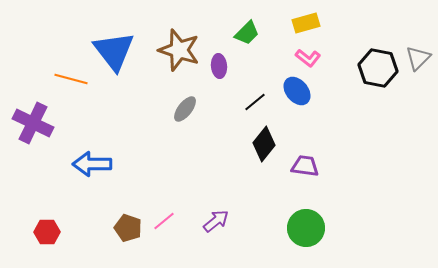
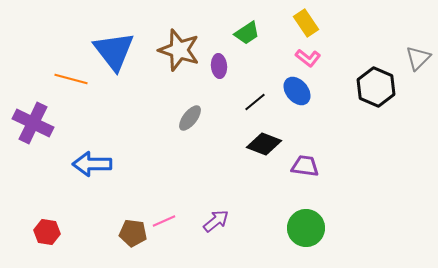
yellow rectangle: rotated 72 degrees clockwise
green trapezoid: rotated 12 degrees clockwise
black hexagon: moved 2 px left, 19 px down; rotated 12 degrees clockwise
gray ellipse: moved 5 px right, 9 px down
black diamond: rotated 72 degrees clockwise
pink line: rotated 15 degrees clockwise
brown pentagon: moved 5 px right, 5 px down; rotated 12 degrees counterclockwise
red hexagon: rotated 10 degrees clockwise
